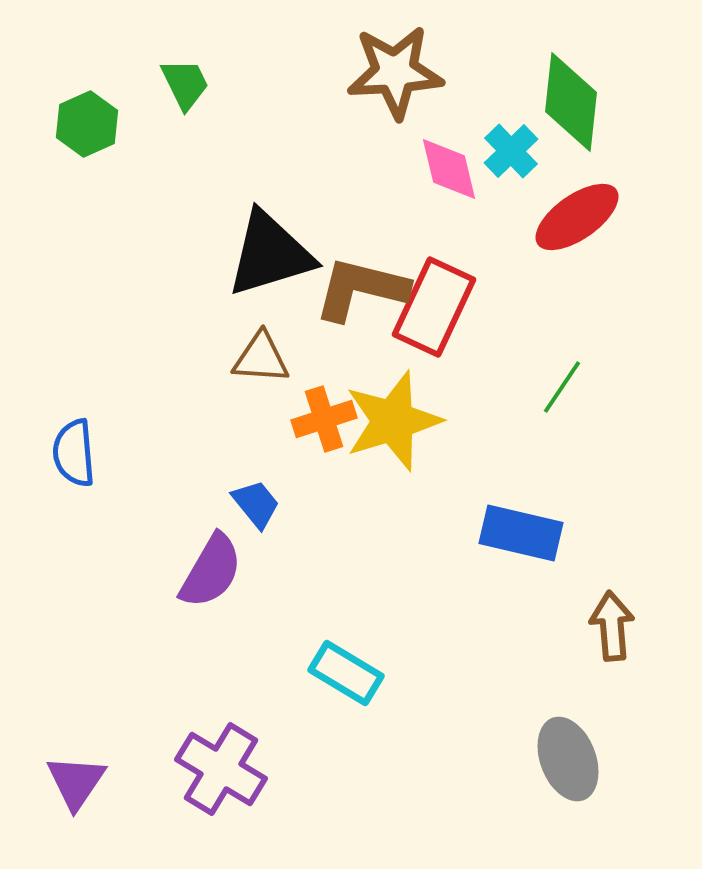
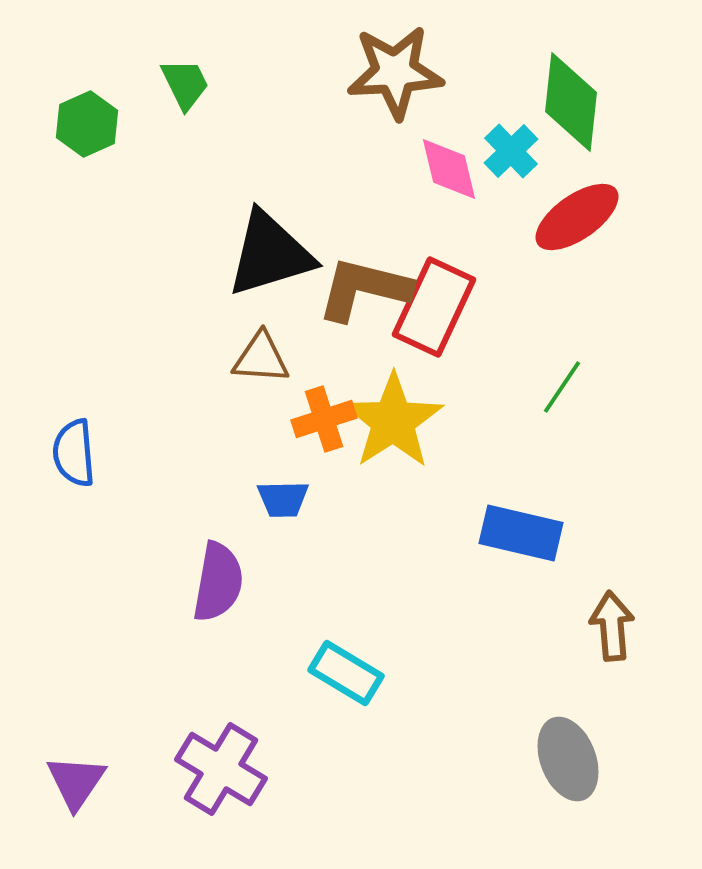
brown L-shape: moved 3 px right
yellow star: rotated 16 degrees counterclockwise
blue trapezoid: moved 27 px right, 5 px up; rotated 128 degrees clockwise
purple semicircle: moved 7 px right, 11 px down; rotated 20 degrees counterclockwise
